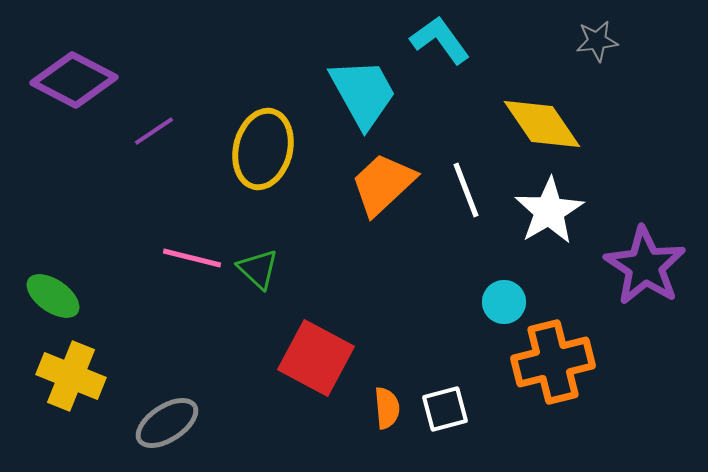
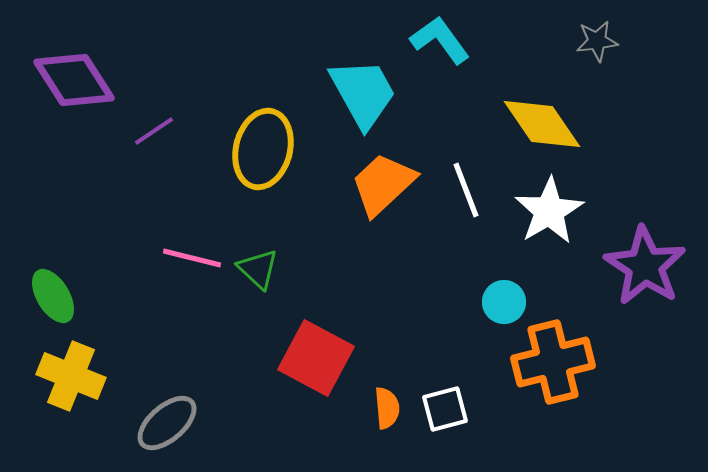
purple diamond: rotated 30 degrees clockwise
green ellipse: rotated 24 degrees clockwise
gray ellipse: rotated 8 degrees counterclockwise
